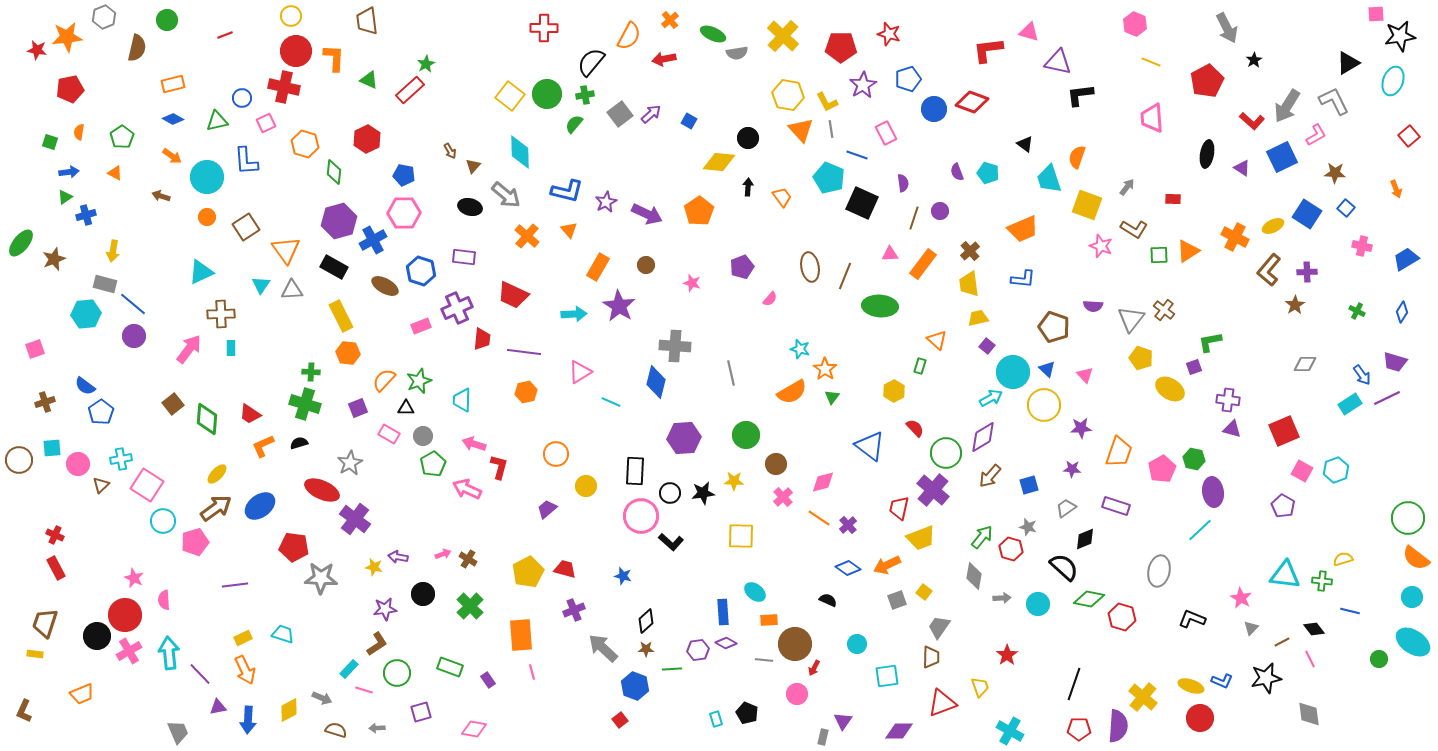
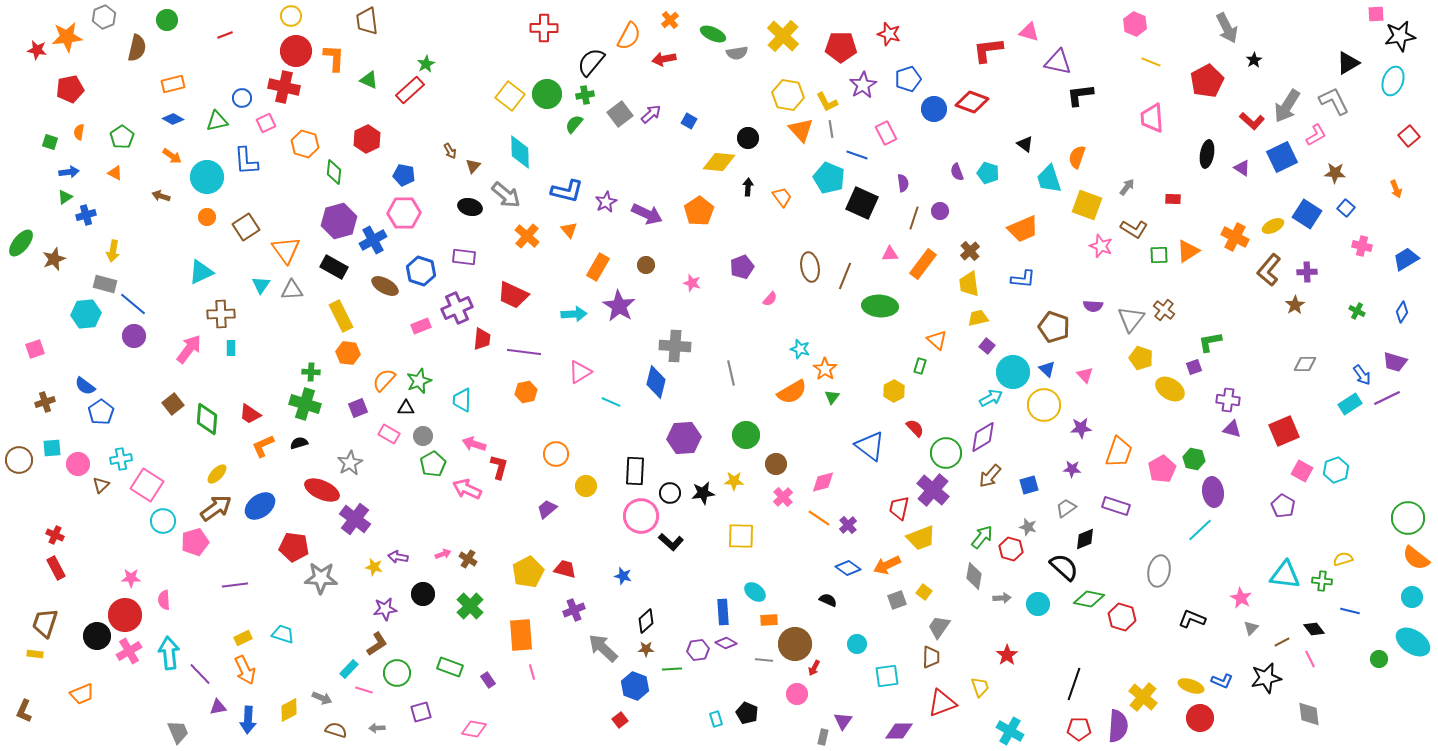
pink star at (134, 578): moved 3 px left; rotated 24 degrees counterclockwise
